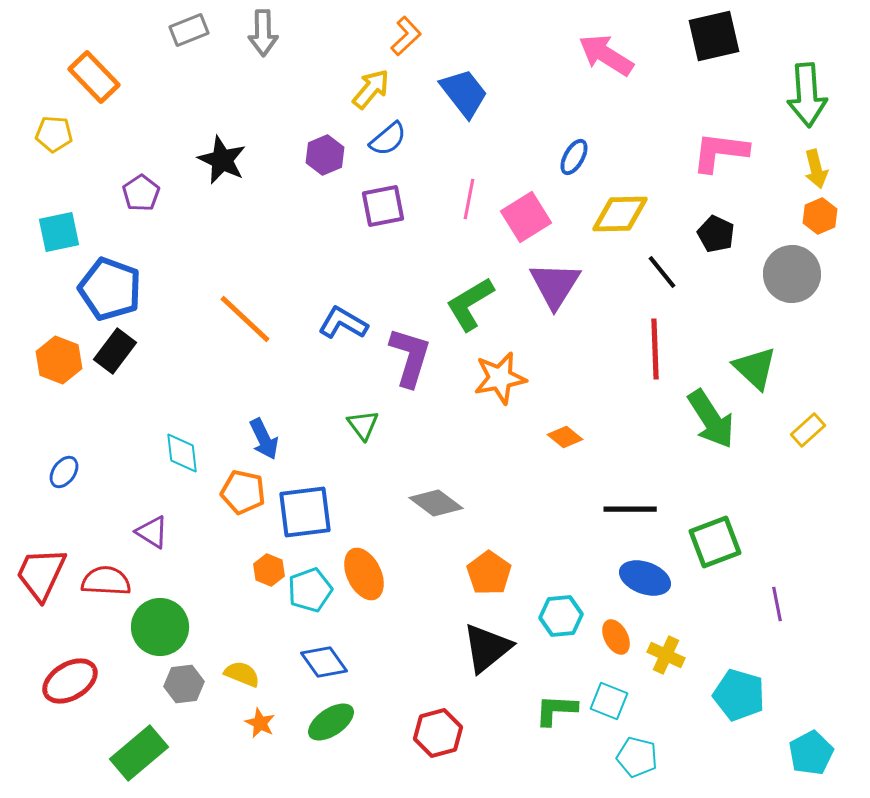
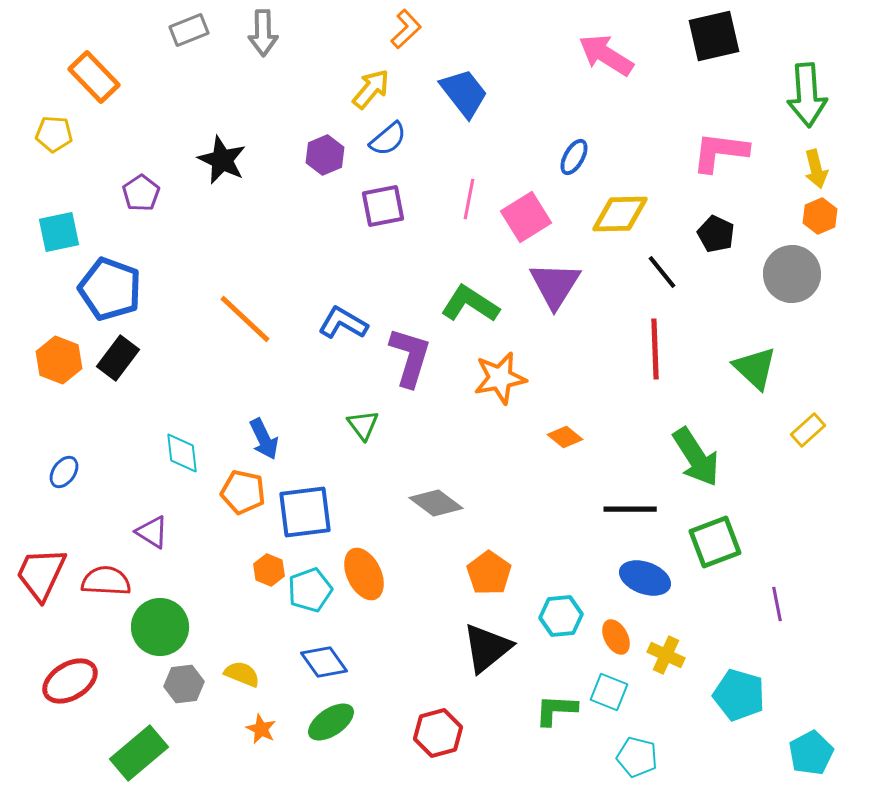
orange L-shape at (406, 36): moved 7 px up
green L-shape at (470, 304): rotated 64 degrees clockwise
black rectangle at (115, 351): moved 3 px right, 7 px down
green arrow at (711, 419): moved 15 px left, 38 px down
cyan square at (609, 701): moved 9 px up
orange star at (260, 723): moved 1 px right, 6 px down
